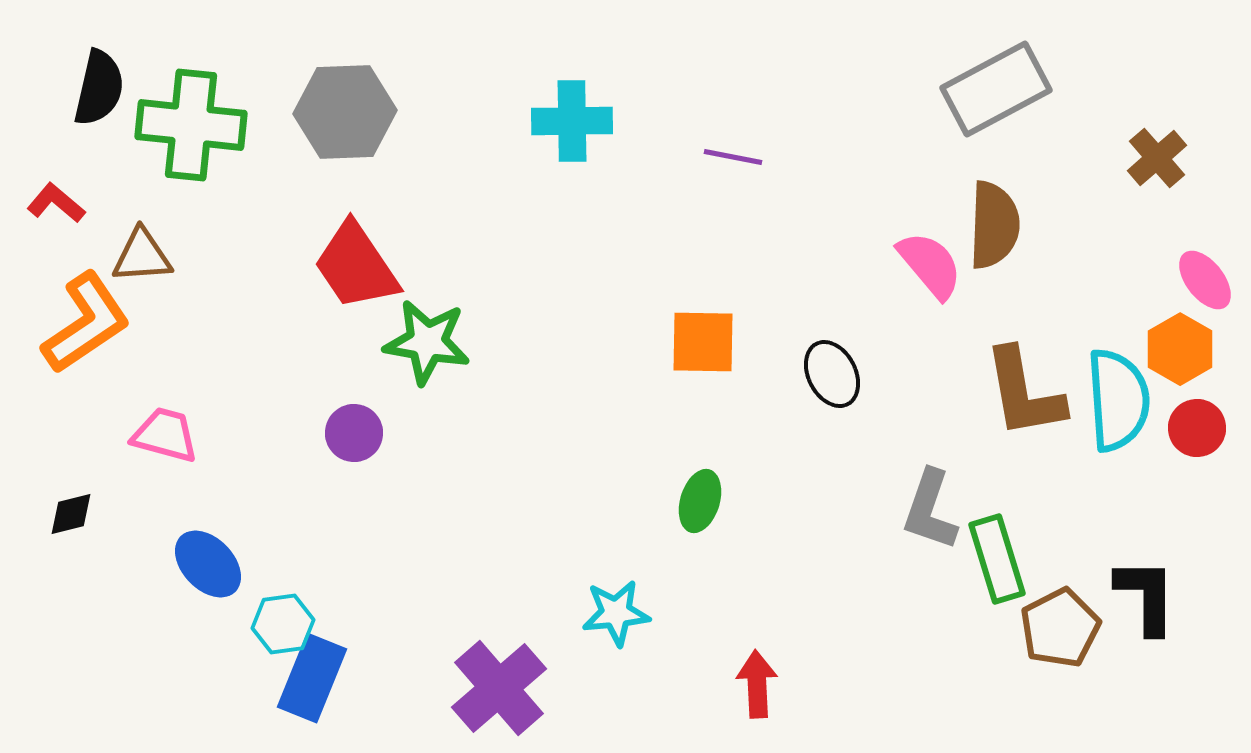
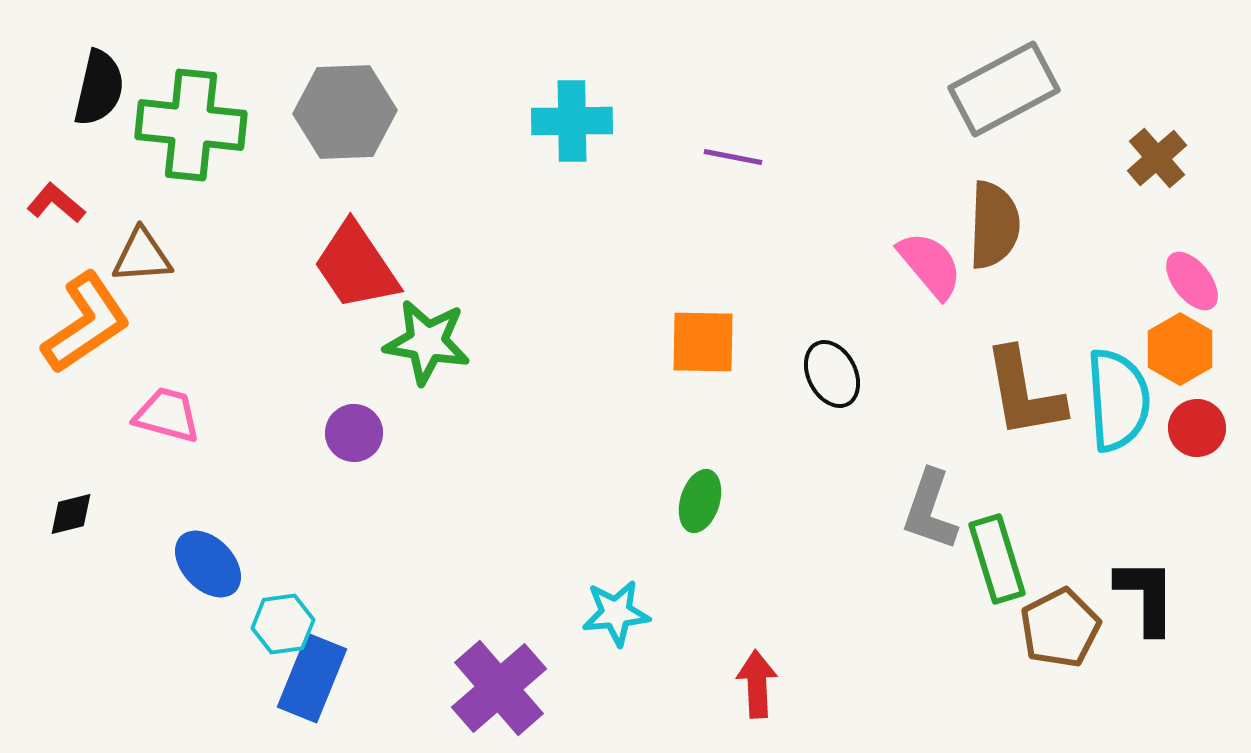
gray rectangle: moved 8 px right
pink ellipse: moved 13 px left, 1 px down
pink trapezoid: moved 2 px right, 20 px up
